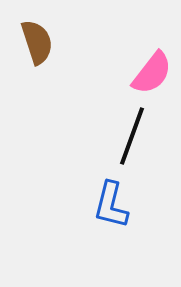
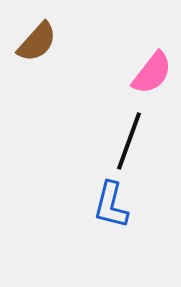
brown semicircle: rotated 60 degrees clockwise
black line: moved 3 px left, 5 px down
